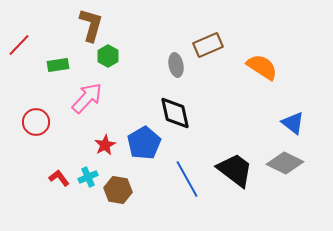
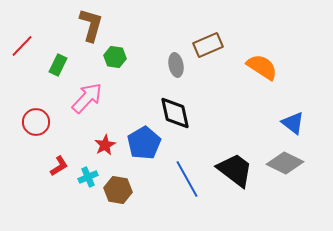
red line: moved 3 px right, 1 px down
green hexagon: moved 7 px right, 1 px down; rotated 20 degrees counterclockwise
green rectangle: rotated 55 degrees counterclockwise
red L-shape: moved 12 px up; rotated 95 degrees clockwise
